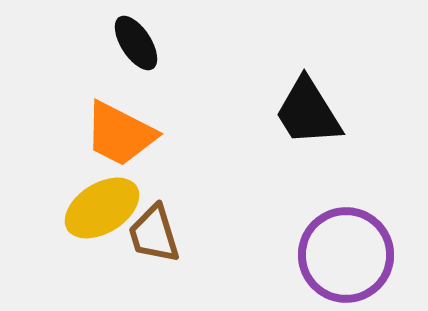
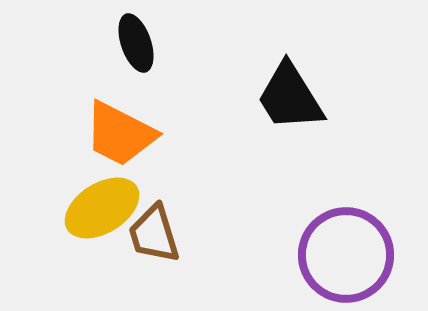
black ellipse: rotated 14 degrees clockwise
black trapezoid: moved 18 px left, 15 px up
